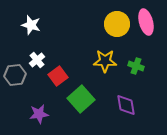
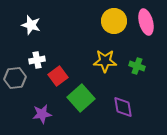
yellow circle: moved 3 px left, 3 px up
white cross: rotated 28 degrees clockwise
green cross: moved 1 px right
gray hexagon: moved 3 px down
green square: moved 1 px up
purple diamond: moved 3 px left, 2 px down
purple star: moved 3 px right
